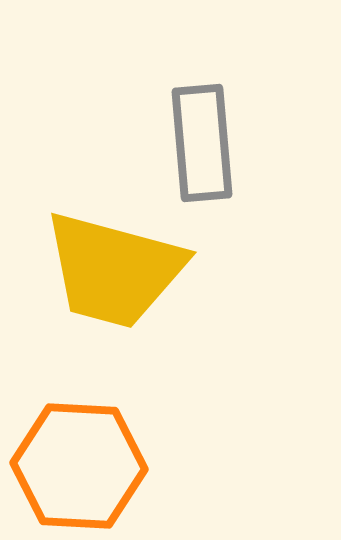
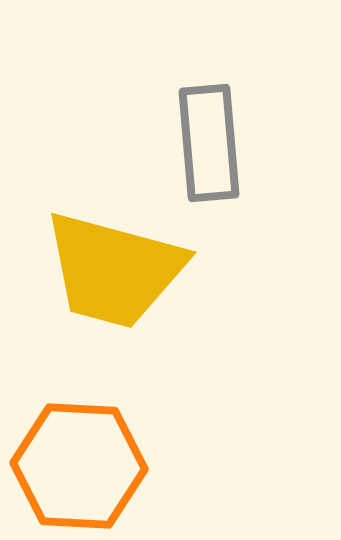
gray rectangle: moved 7 px right
